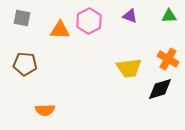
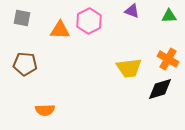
purple triangle: moved 2 px right, 5 px up
